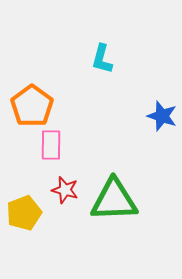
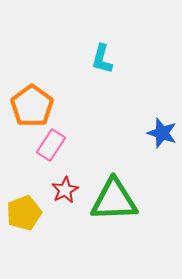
blue star: moved 17 px down
pink rectangle: rotated 32 degrees clockwise
red star: rotated 28 degrees clockwise
